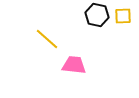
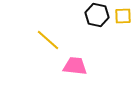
yellow line: moved 1 px right, 1 px down
pink trapezoid: moved 1 px right, 1 px down
